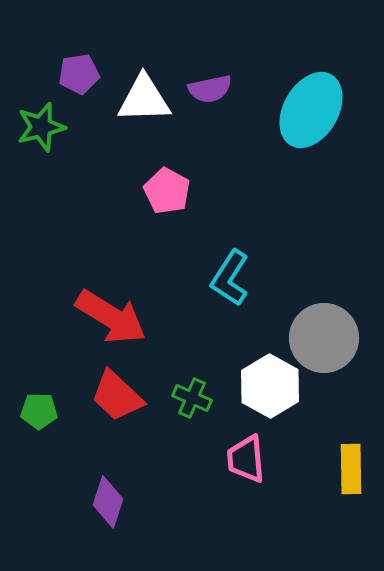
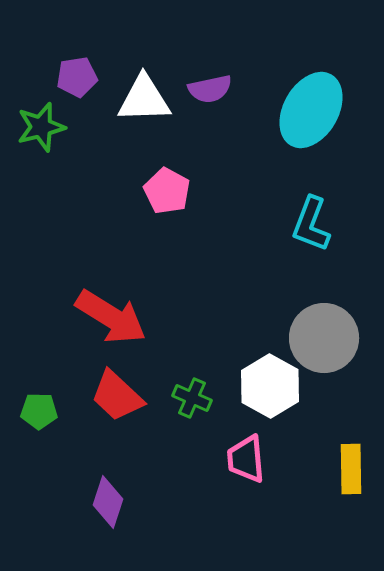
purple pentagon: moved 2 px left, 3 px down
cyan L-shape: moved 81 px right, 54 px up; rotated 12 degrees counterclockwise
